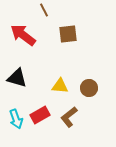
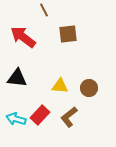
red arrow: moved 2 px down
black triangle: rotated 10 degrees counterclockwise
red rectangle: rotated 18 degrees counterclockwise
cyan arrow: rotated 126 degrees clockwise
